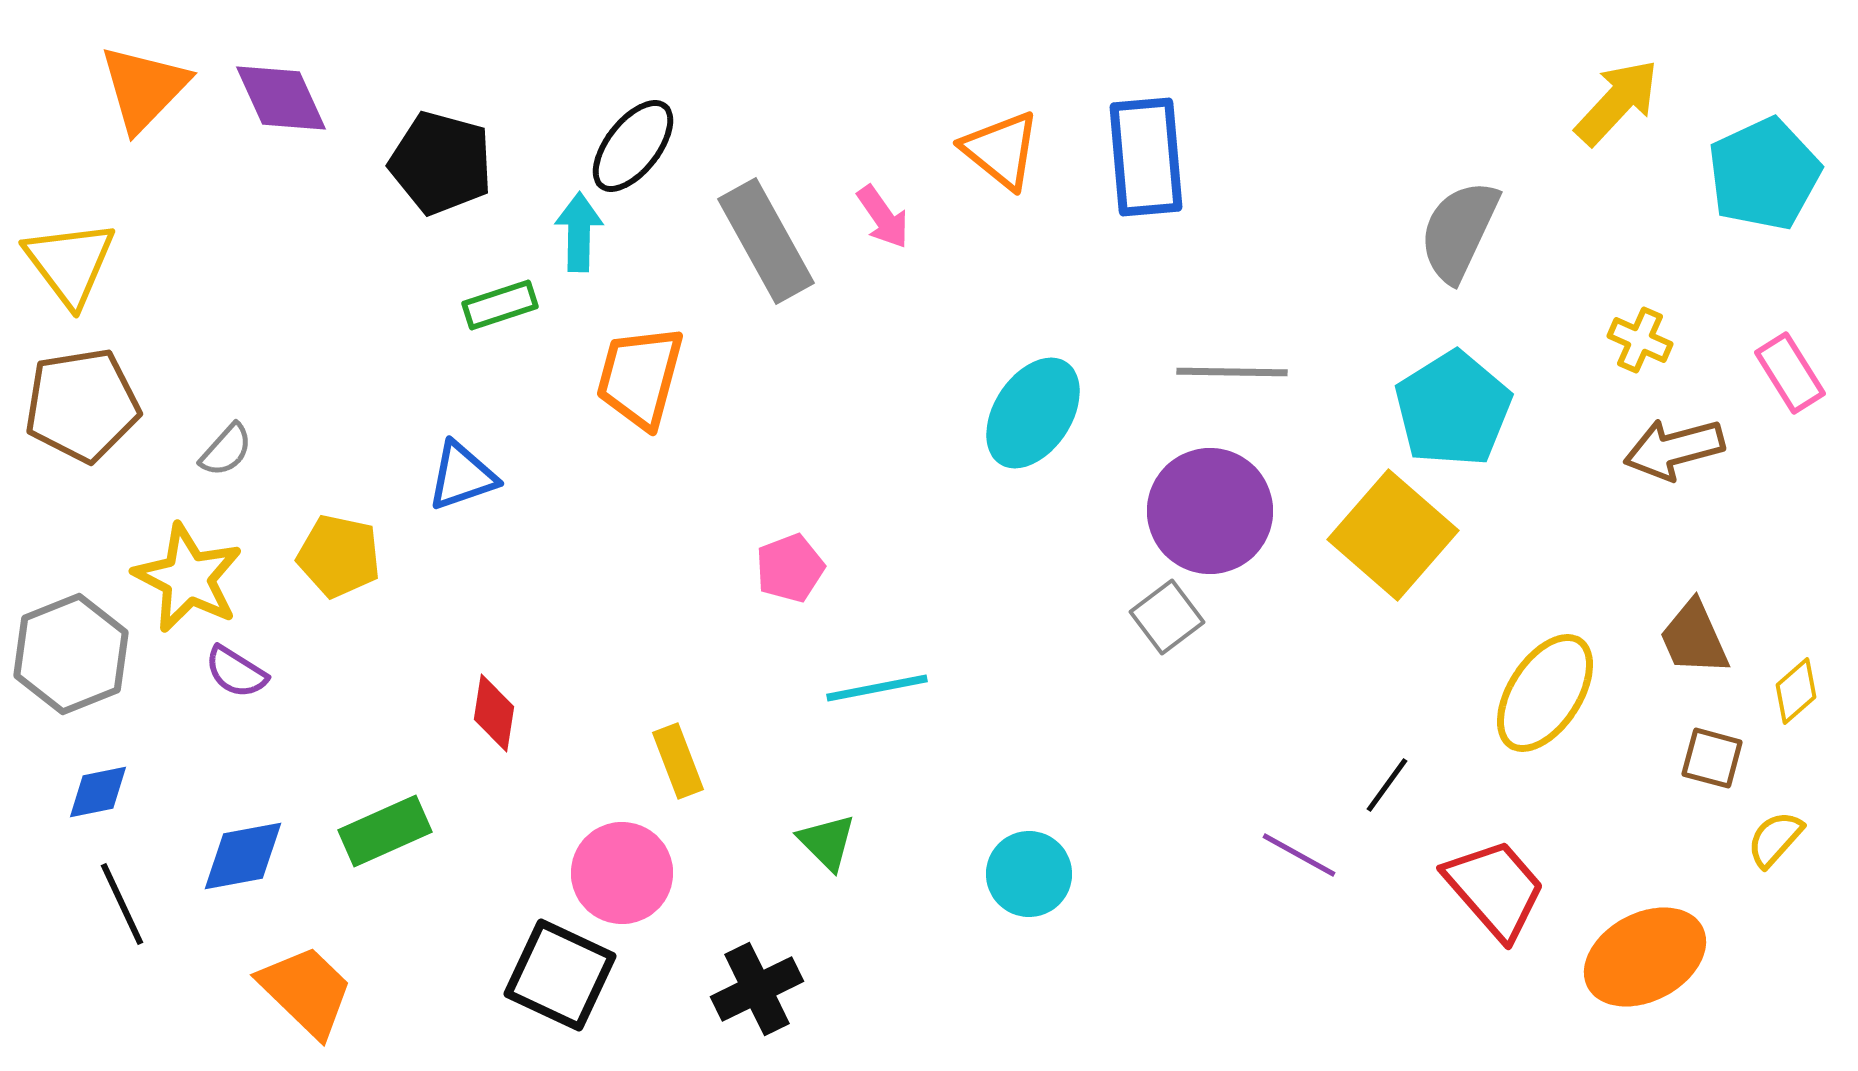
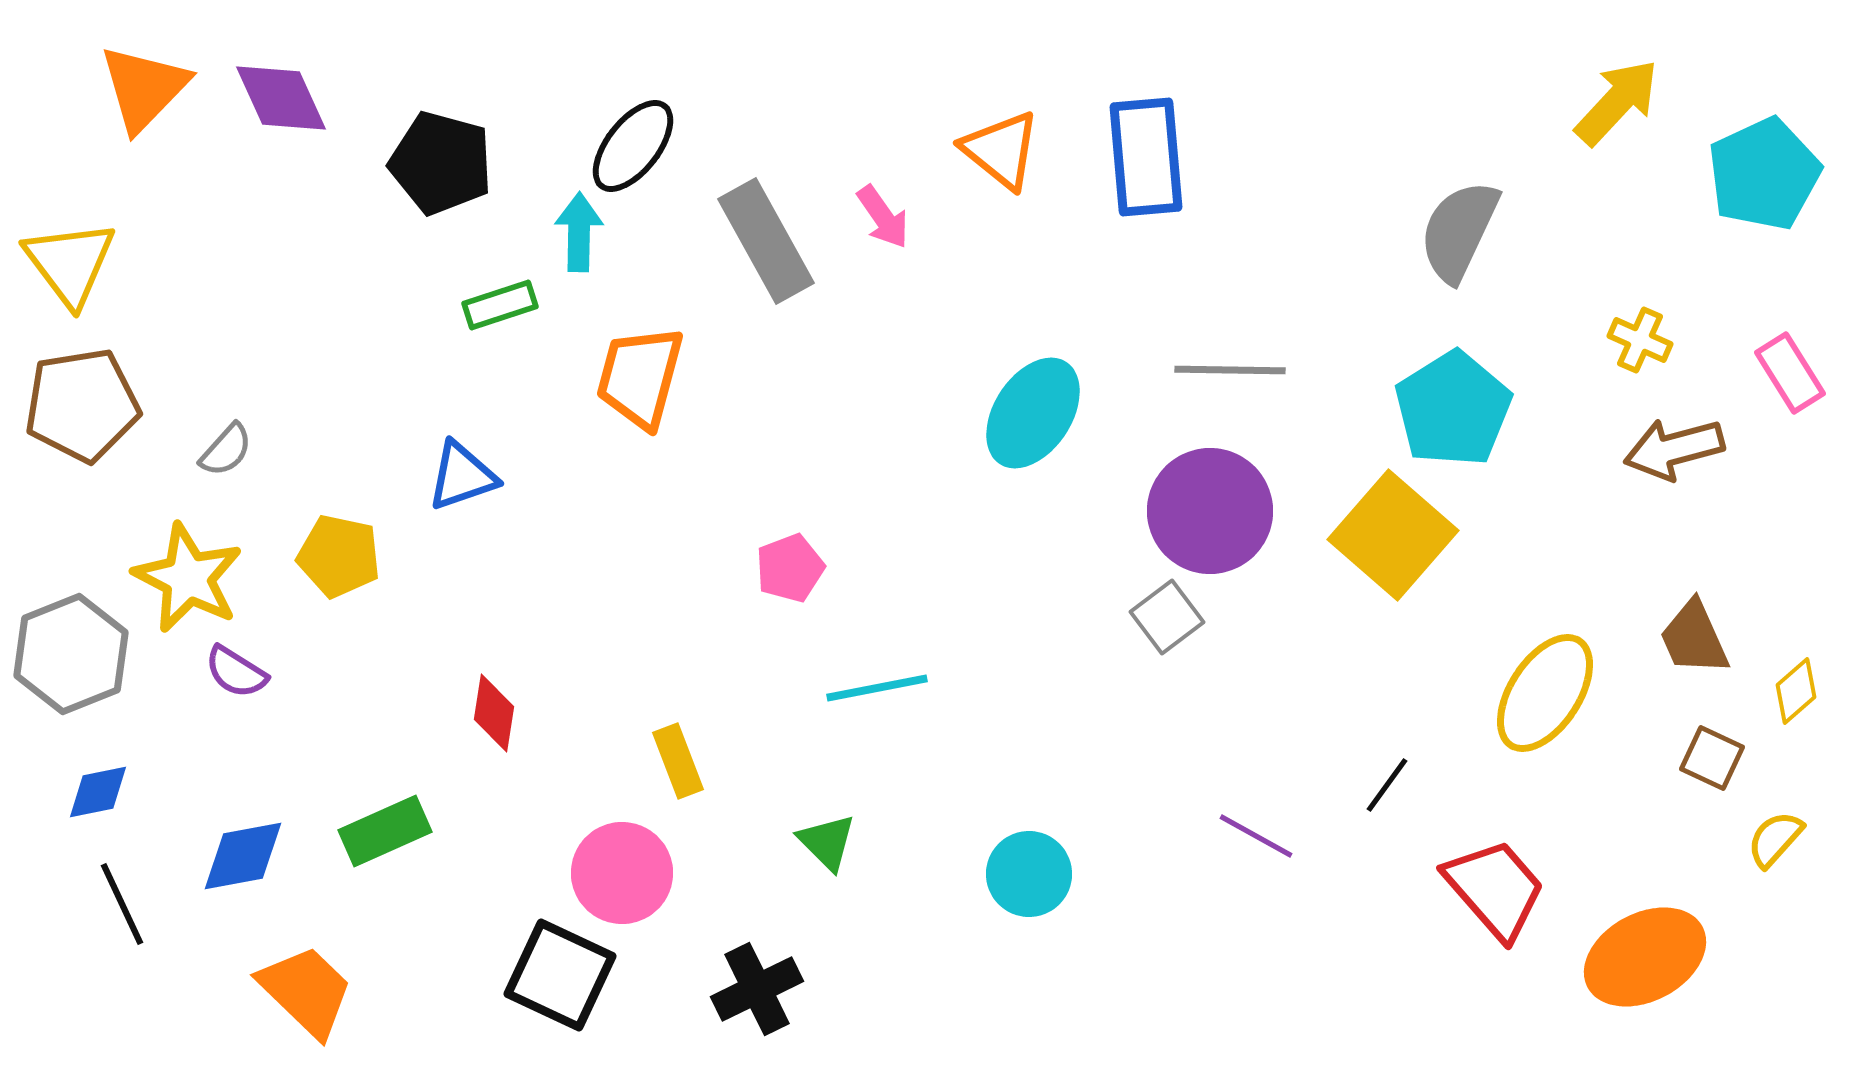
gray line at (1232, 372): moved 2 px left, 2 px up
brown square at (1712, 758): rotated 10 degrees clockwise
purple line at (1299, 855): moved 43 px left, 19 px up
